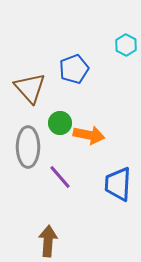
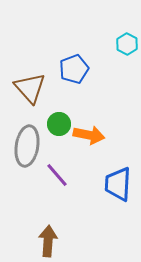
cyan hexagon: moved 1 px right, 1 px up
green circle: moved 1 px left, 1 px down
gray ellipse: moved 1 px left, 1 px up; rotated 9 degrees clockwise
purple line: moved 3 px left, 2 px up
